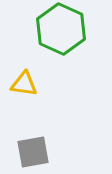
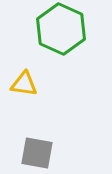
gray square: moved 4 px right, 1 px down; rotated 20 degrees clockwise
